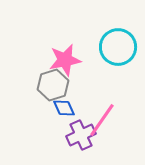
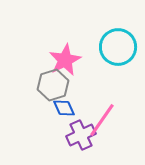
pink star: rotated 16 degrees counterclockwise
